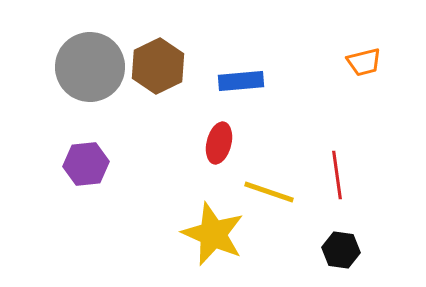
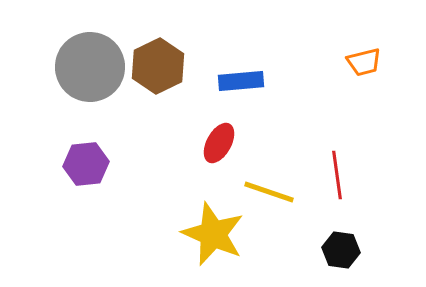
red ellipse: rotated 15 degrees clockwise
